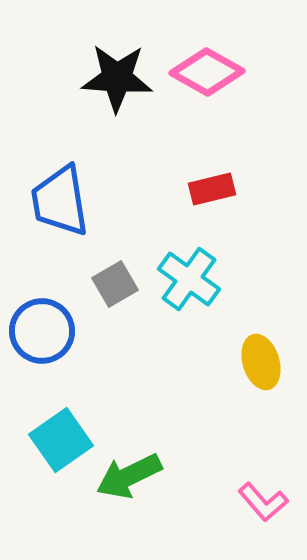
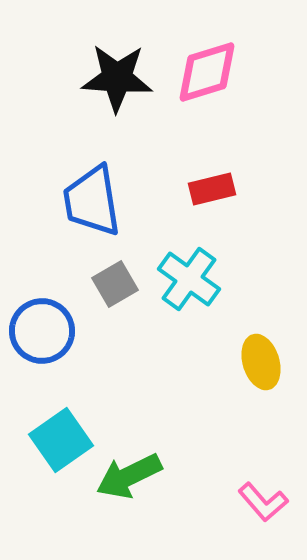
pink diamond: rotated 46 degrees counterclockwise
blue trapezoid: moved 32 px right
